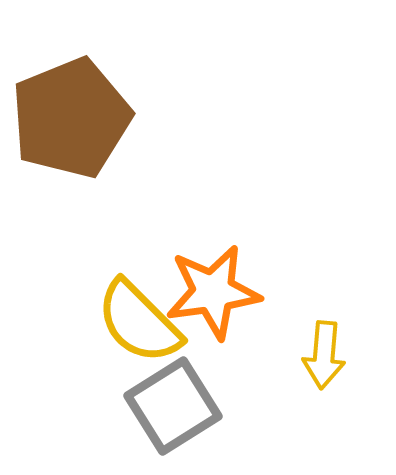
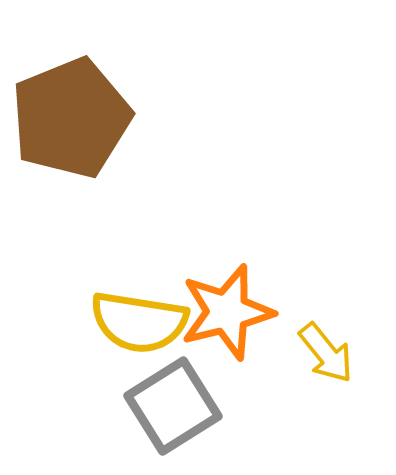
orange star: moved 14 px right, 20 px down; rotated 6 degrees counterclockwise
yellow semicircle: rotated 36 degrees counterclockwise
yellow arrow: moved 2 px right, 2 px up; rotated 44 degrees counterclockwise
